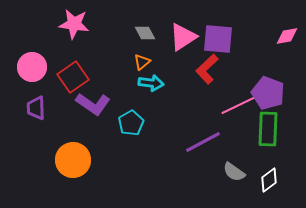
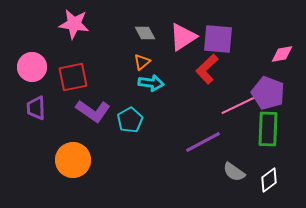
pink diamond: moved 5 px left, 18 px down
red square: rotated 24 degrees clockwise
purple L-shape: moved 7 px down
cyan pentagon: moved 1 px left, 3 px up
